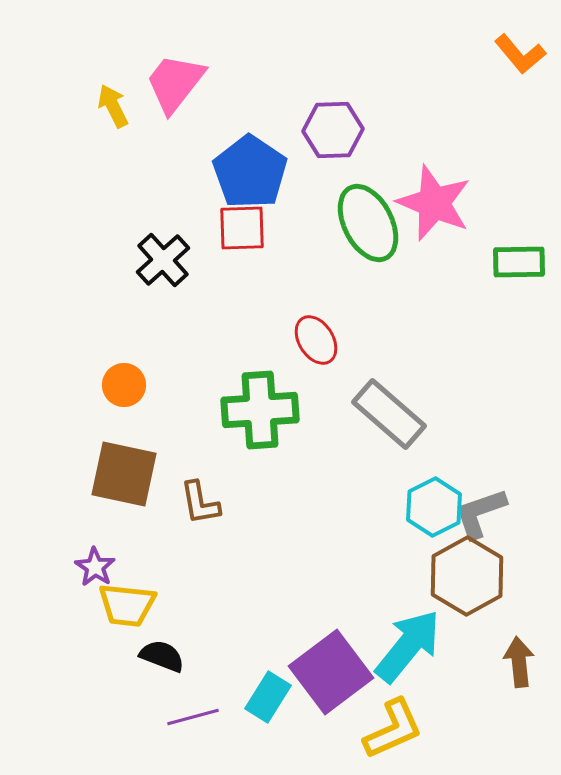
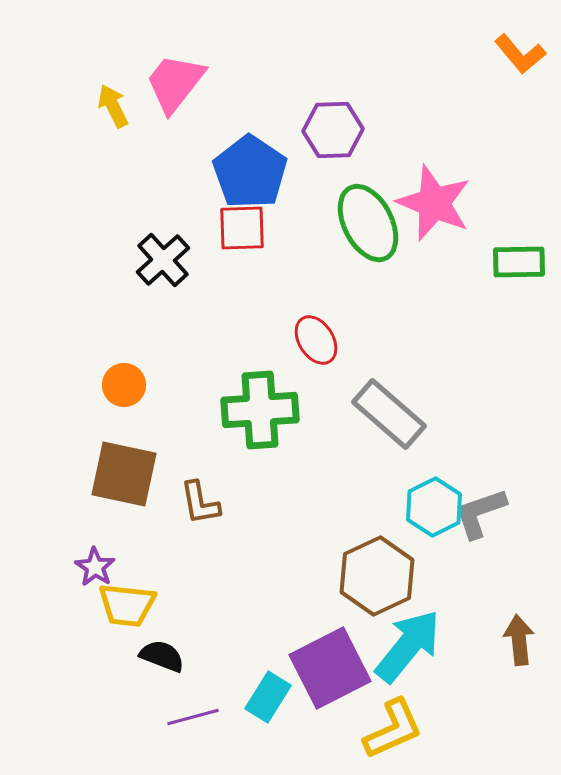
brown hexagon: moved 90 px left; rotated 4 degrees clockwise
brown arrow: moved 22 px up
purple square: moved 1 px left, 4 px up; rotated 10 degrees clockwise
